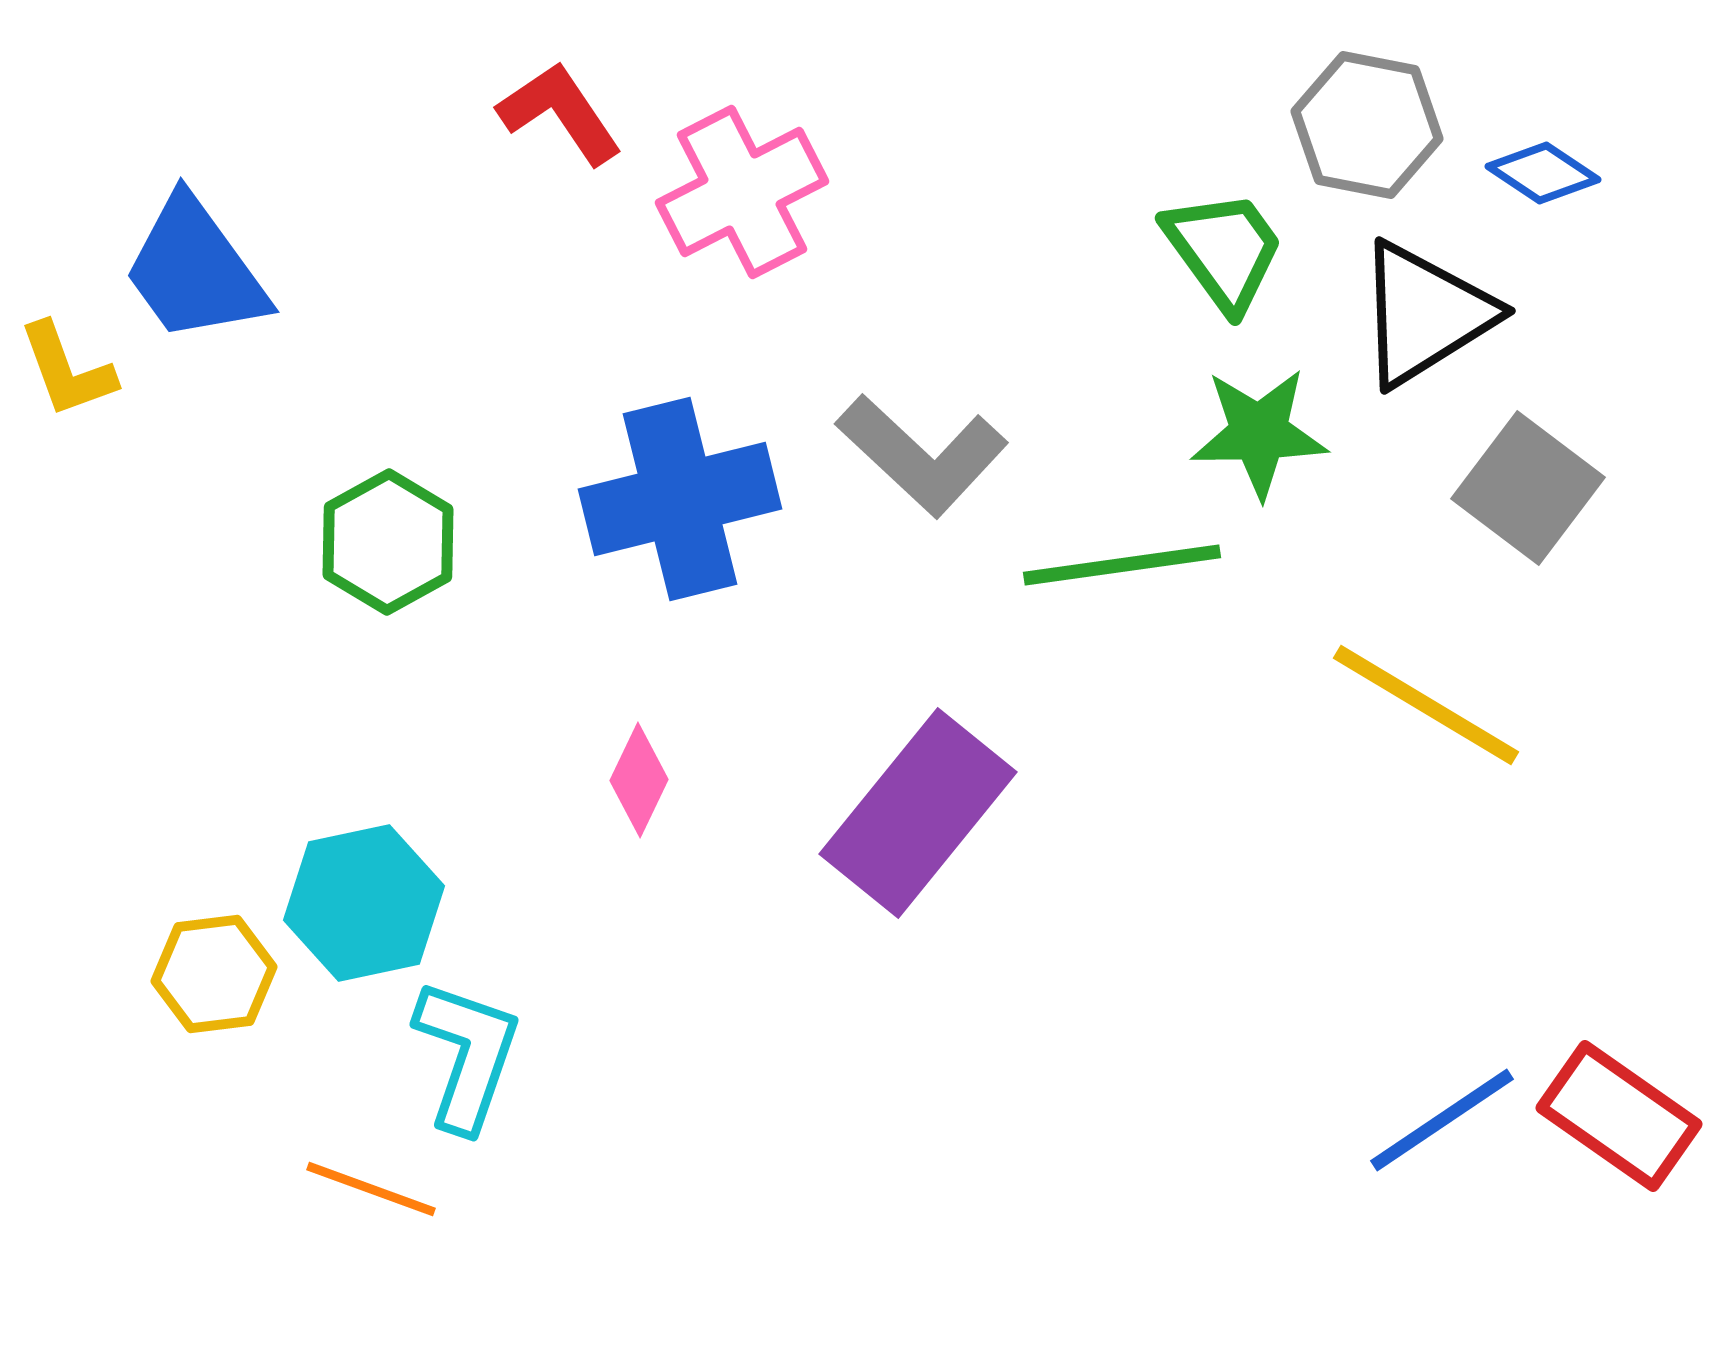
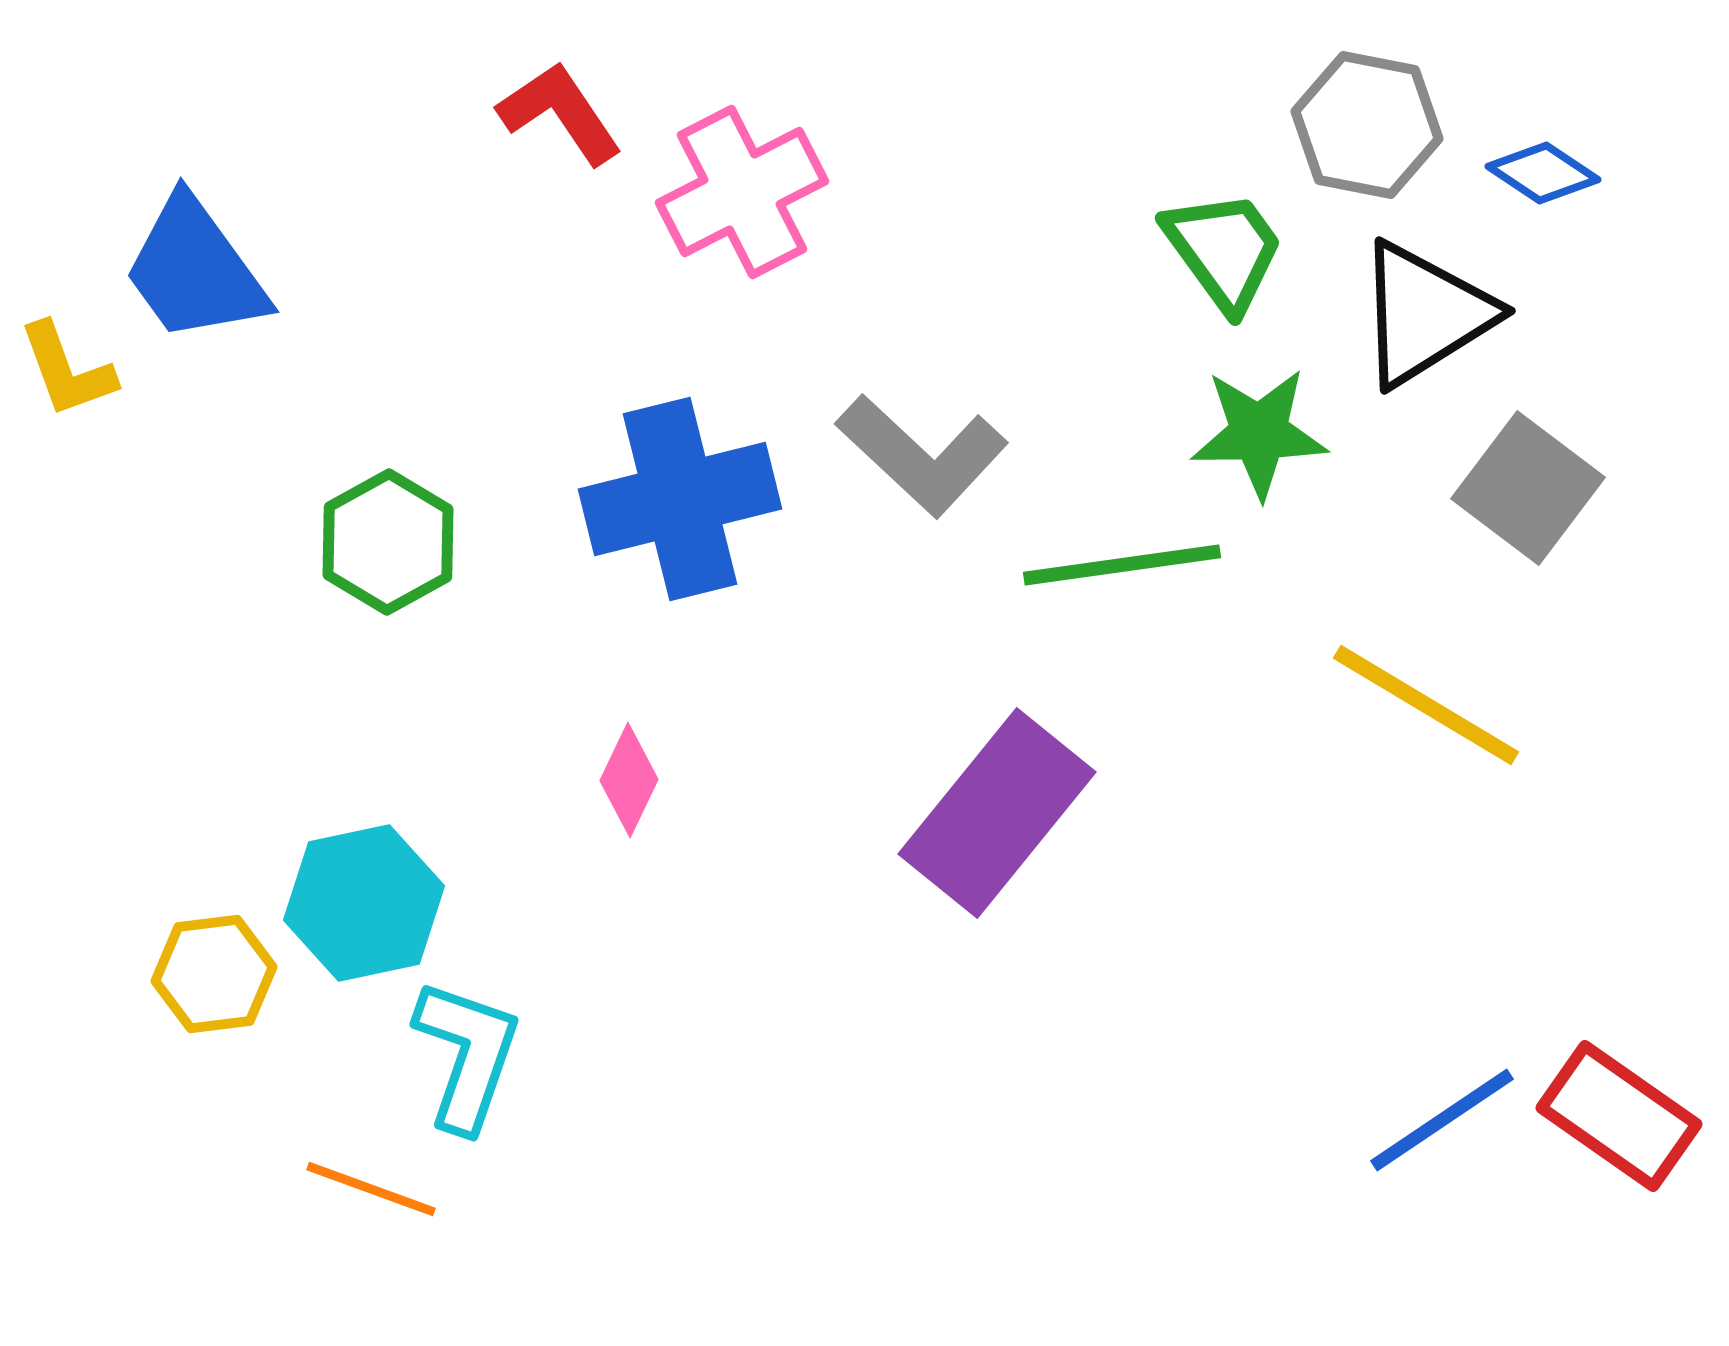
pink diamond: moved 10 px left
purple rectangle: moved 79 px right
